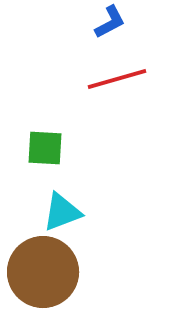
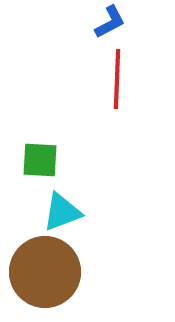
red line: rotated 72 degrees counterclockwise
green square: moved 5 px left, 12 px down
brown circle: moved 2 px right
